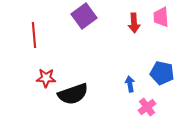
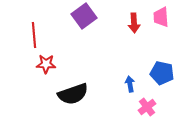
red star: moved 14 px up
